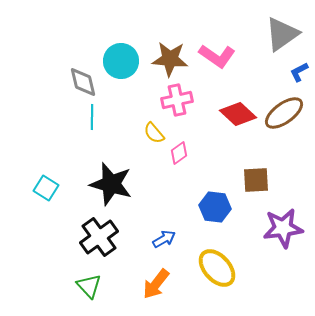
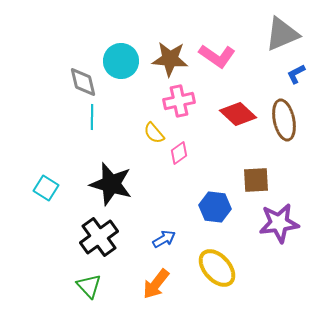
gray triangle: rotated 12 degrees clockwise
blue L-shape: moved 3 px left, 2 px down
pink cross: moved 2 px right, 1 px down
brown ellipse: moved 7 px down; rotated 66 degrees counterclockwise
purple star: moved 4 px left, 5 px up
